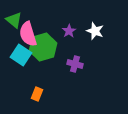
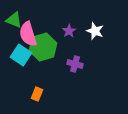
green triangle: rotated 18 degrees counterclockwise
